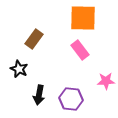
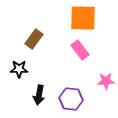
black star: rotated 24 degrees counterclockwise
